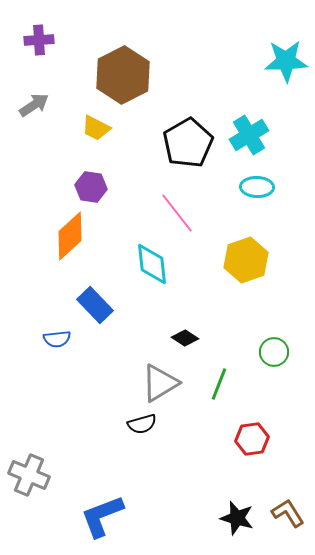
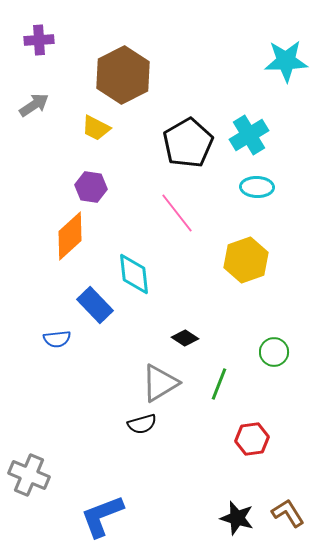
cyan diamond: moved 18 px left, 10 px down
